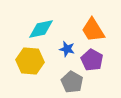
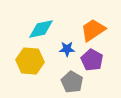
orange trapezoid: rotated 88 degrees clockwise
blue star: rotated 14 degrees counterclockwise
